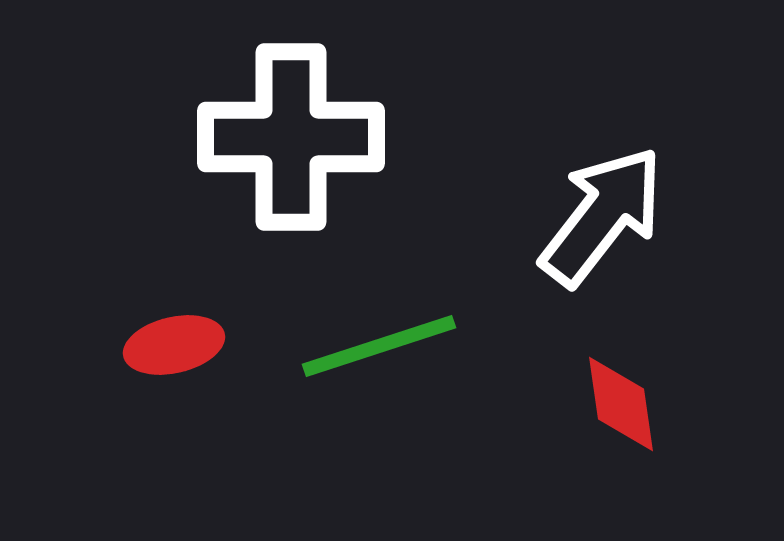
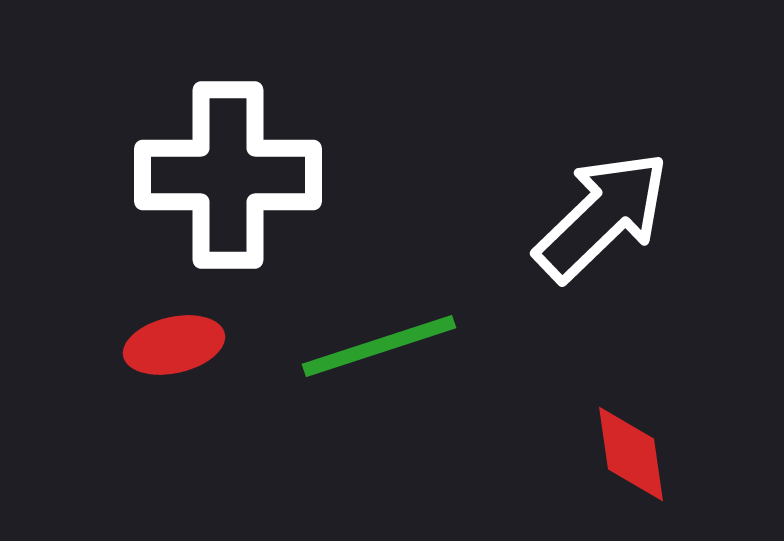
white cross: moved 63 px left, 38 px down
white arrow: rotated 8 degrees clockwise
red diamond: moved 10 px right, 50 px down
